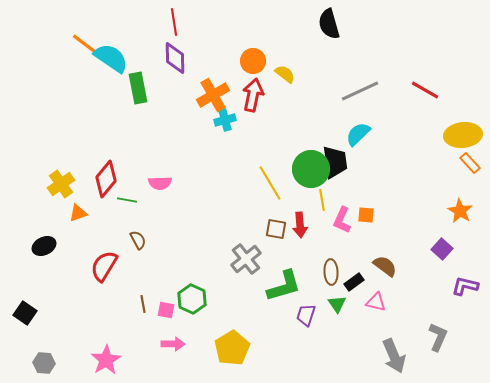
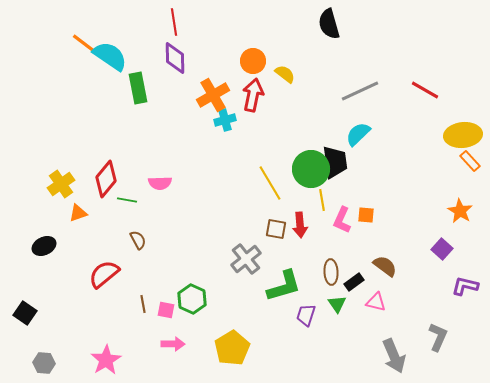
cyan semicircle at (111, 58): moved 1 px left, 2 px up
orange rectangle at (470, 163): moved 2 px up
red semicircle at (104, 266): moved 8 px down; rotated 20 degrees clockwise
